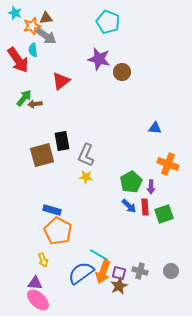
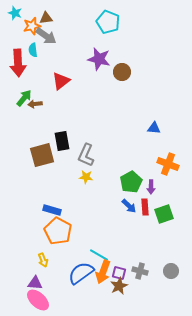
red arrow: moved 3 px down; rotated 32 degrees clockwise
blue triangle: moved 1 px left
